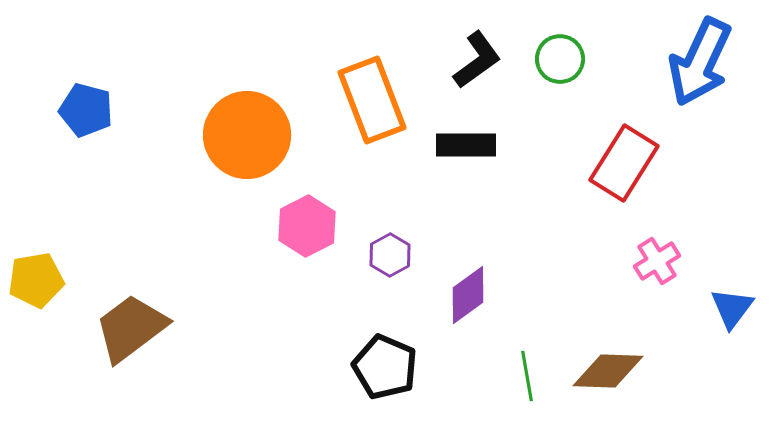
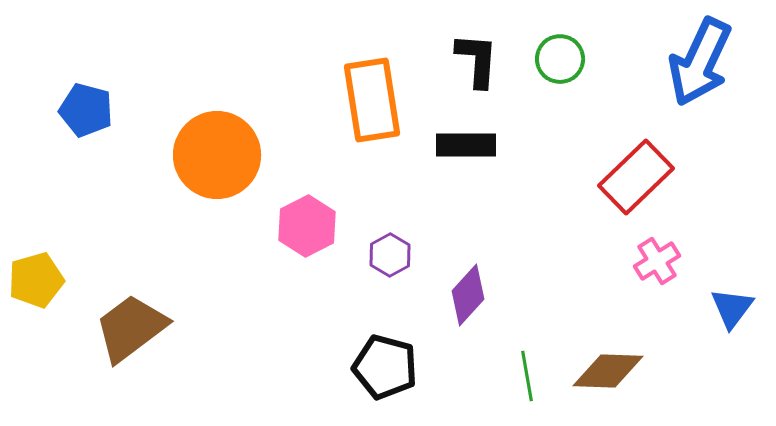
black L-shape: rotated 50 degrees counterclockwise
orange rectangle: rotated 12 degrees clockwise
orange circle: moved 30 px left, 20 px down
red rectangle: moved 12 px right, 14 px down; rotated 14 degrees clockwise
yellow pentagon: rotated 6 degrees counterclockwise
purple diamond: rotated 12 degrees counterclockwise
black pentagon: rotated 8 degrees counterclockwise
